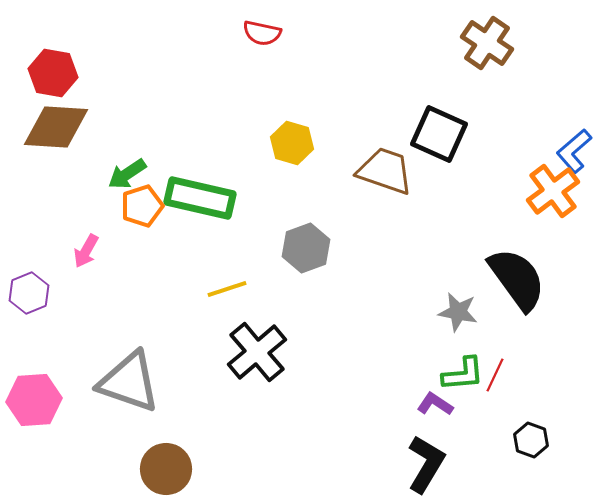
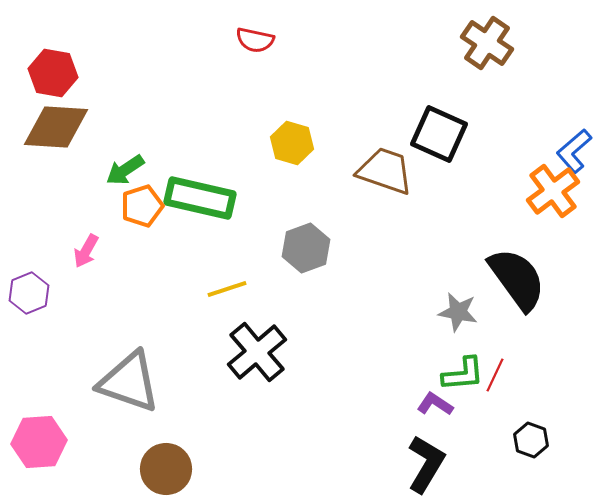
red semicircle: moved 7 px left, 7 px down
green arrow: moved 2 px left, 4 px up
pink hexagon: moved 5 px right, 42 px down
